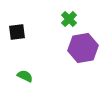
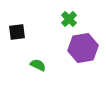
green semicircle: moved 13 px right, 11 px up
